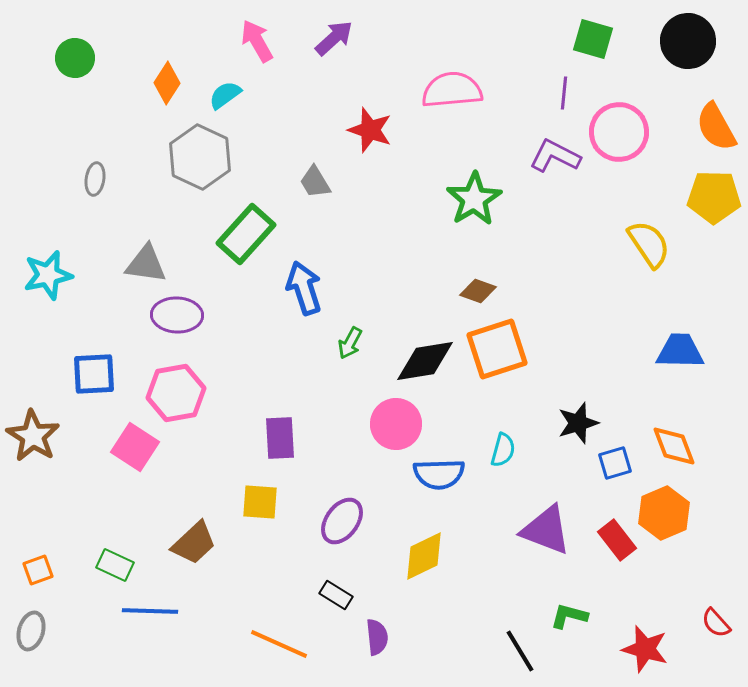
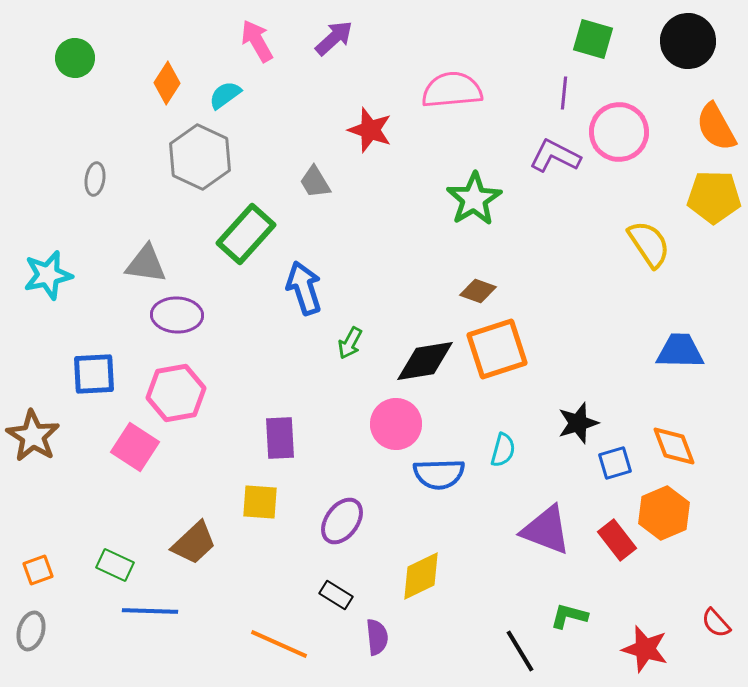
yellow diamond at (424, 556): moved 3 px left, 20 px down
